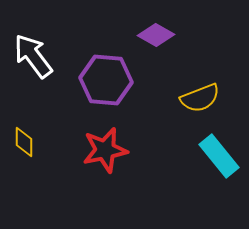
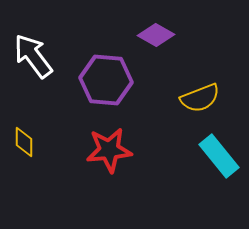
red star: moved 4 px right; rotated 6 degrees clockwise
